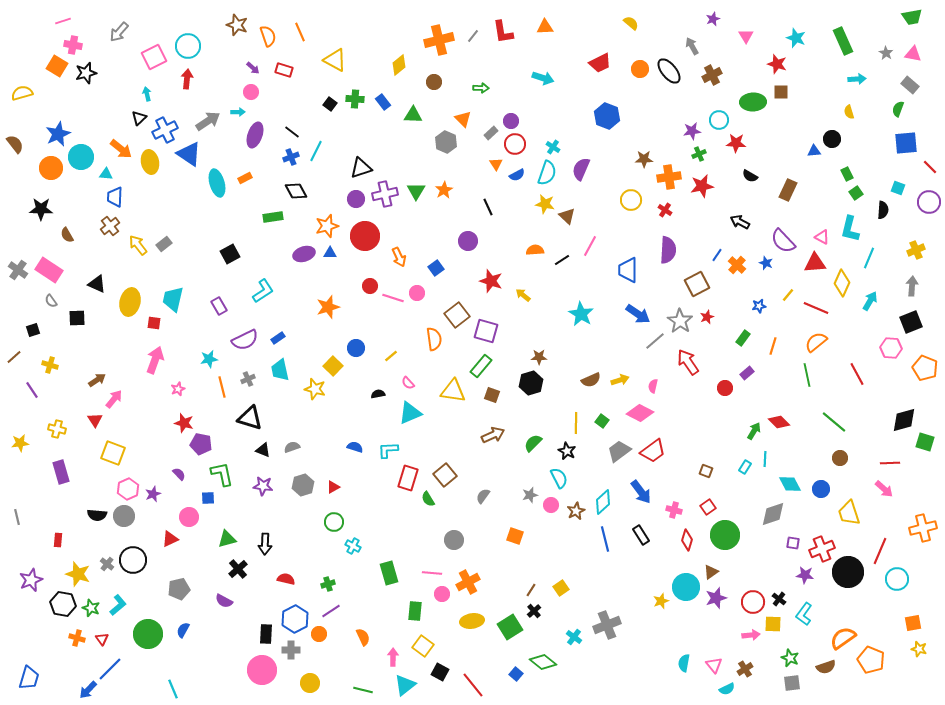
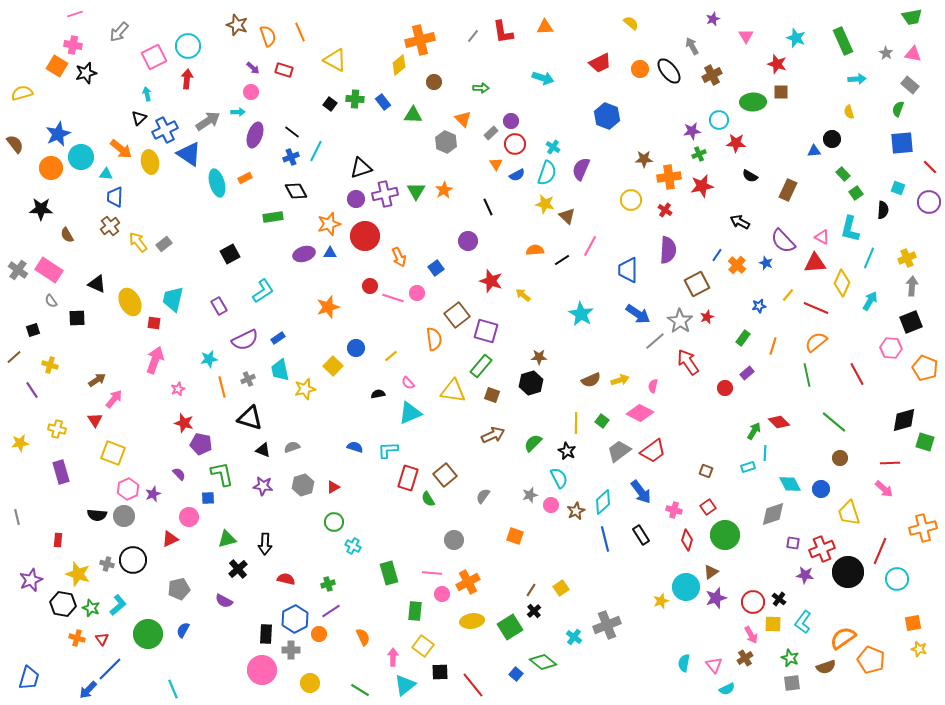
pink line at (63, 21): moved 12 px right, 7 px up
orange cross at (439, 40): moved 19 px left
blue square at (906, 143): moved 4 px left
green rectangle at (847, 174): moved 4 px left; rotated 16 degrees counterclockwise
orange star at (327, 226): moved 2 px right, 2 px up
yellow arrow at (138, 245): moved 3 px up
yellow cross at (916, 250): moved 9 px left, 8 px down
yellow ellipse at (130, 302): rotated 40 degrees counterclockwise
yellow star at (315, 389): moved 10 px left; rotated 30 degrees counterclockwise
cyan line at (765, 459): moved 6 px up
cyan rectangle at (745, 467): moved 3 px right; rotated 40 degrees clockwise
gray cross at (107, 564): rotated 24 degrees counterclockwise
cyan L-shape at (804, 614): moved 1 px left, 8 px down
pink arrow at (751, 635): rotated 66 degrees clockwise
brown cross at (745, 669): moved 11 px up
black square at (440, 672): rotated 30 degrees counterclockwise
green line at (363, 690): moved 3 px left; rotated 18 degrees clockwise
